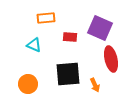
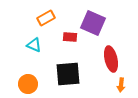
orange rectangle: rotated 24 degrees counterclockwise
purple square: moved 7 px left, 5 px up
orange arrow: moved 26 px right; rotated 32 degrees clockwise
